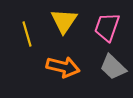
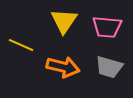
pink trapezoid: rotated 104 degrees counterclockwise
yellow line: moved 6 px left, 11 px down; rotated 50 degrees counterclockwise
gray trapezoid: moved 4 px left; rotated 28 degrees counterclockwise
